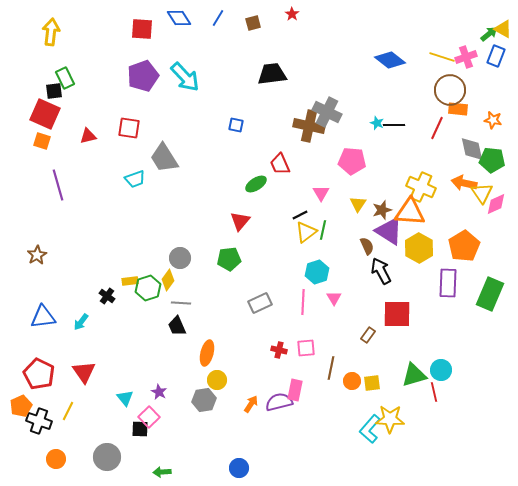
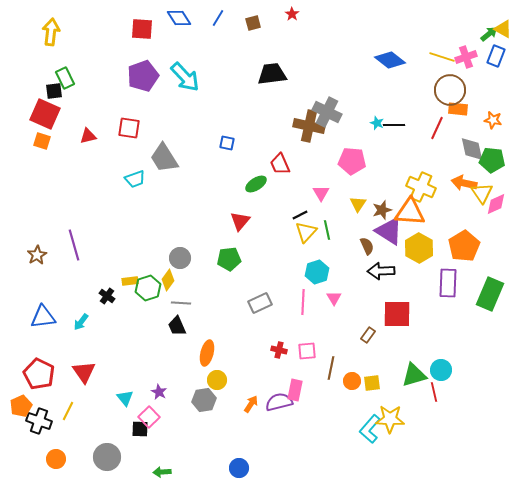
blue square at (236, 125): moved 9 px left, 18 px down
purple line at (58, 185): moved 16 px right, 60 px down
green line at (323, 230): moved 4 px right; rotated 24 degrees counterclockwise
yellow triangle at (306, 232): rotated 10 degrees counterclockwise
black arrow at (381, 271): rotated 64 degrees counterclockwise
pink square at (306, 348): moved 1 px right, 3 px down
